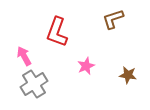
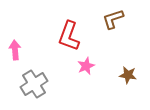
red L-shape: moved 12 px right, 4 px down
pink arrow: moved 9 px left, 6 px up; rotated 24 degrees clockwise
